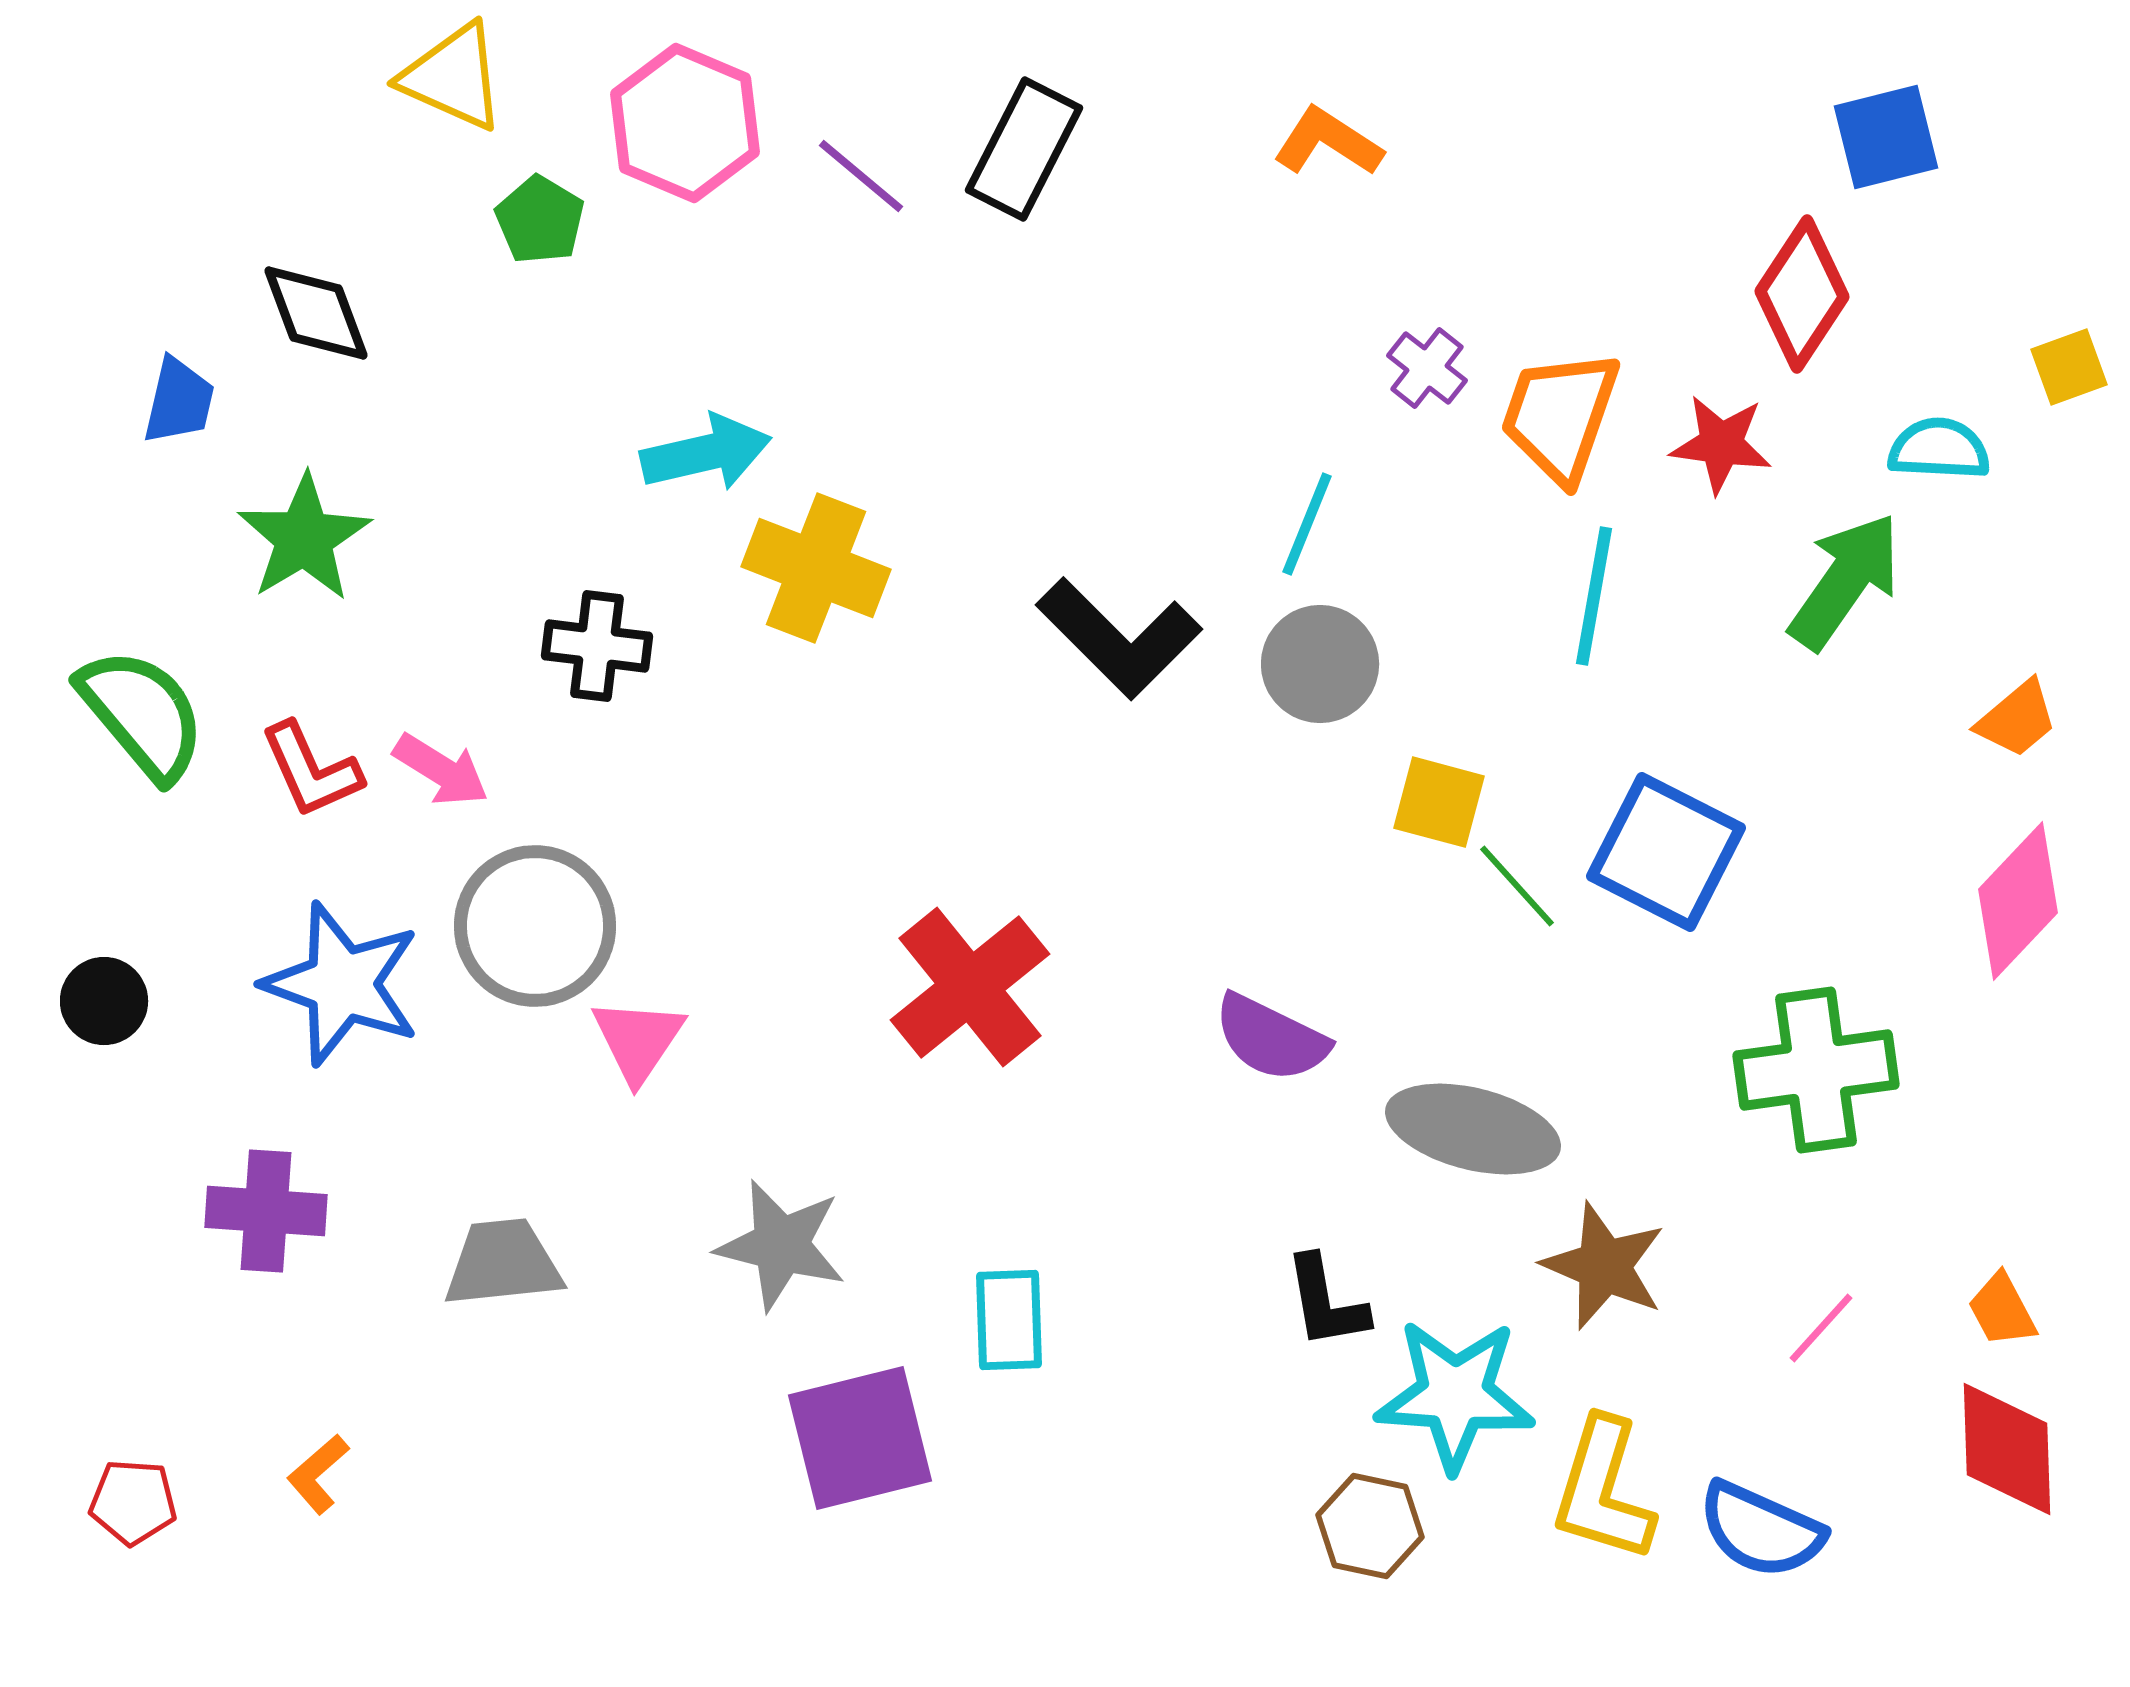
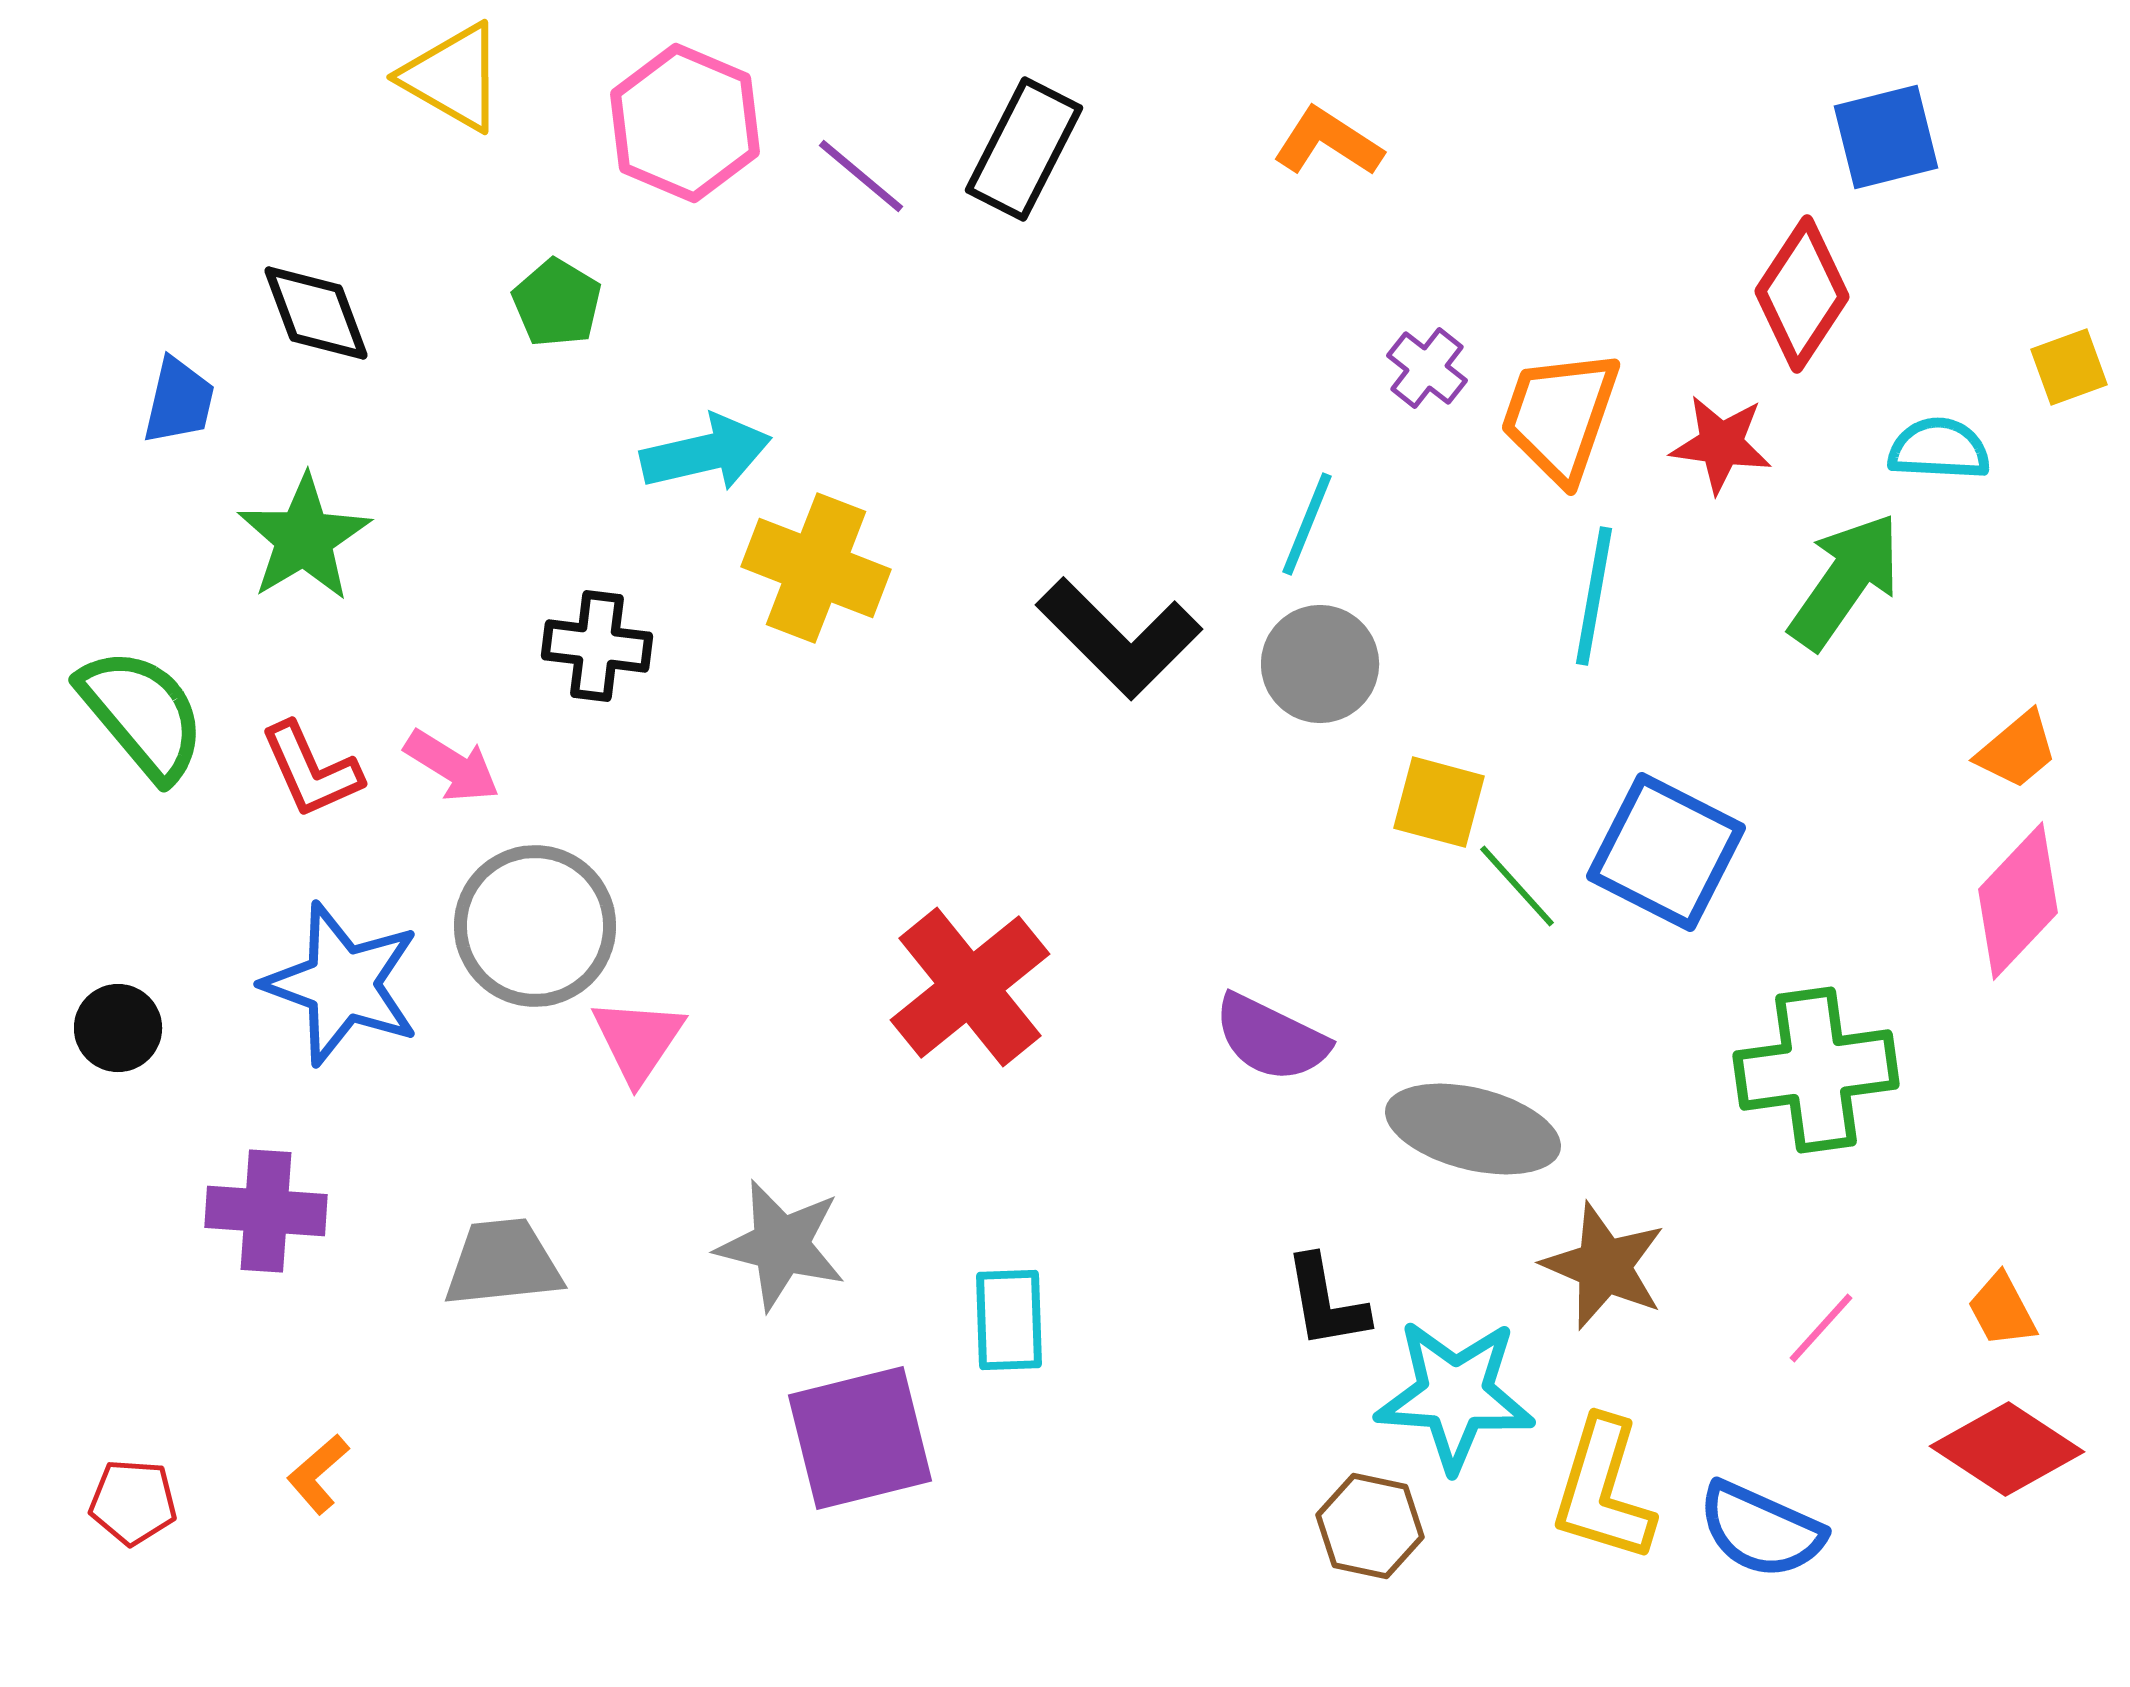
yellow triangle at (453, 77): rotated 6 degrees clockwise
green pentagon at (540, 220): moved 17 px right, 83 px down
orange trapezoid at (2017, 719): moved 31 px down
pink arrow at (441, 770): moved 11 px right, 4 px up
black circle at (104, 1001): moved 14 px right, 27 px down
red diamond at (2007, 1449): rotated 55 degrees counterclockwise
